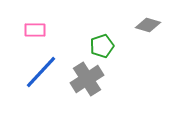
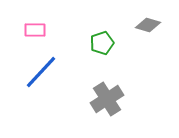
green pentagon: moved 3 px up
gray cross: moved 20 px right, 20 px down
